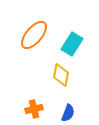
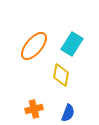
orange ellipse: moved 11 px down
